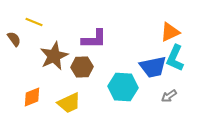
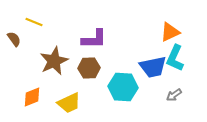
brown star: moved 5 px down
brown hexagon: moved 7 px right, 1 px down
gray arrow: moved 5 px right, 1 px up
